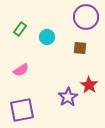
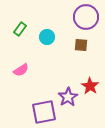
brown square: moved 1 px right, 3 px up
red star: moved 1 px right, 1 px down
purple square: moved 22 px right, 2 px down
